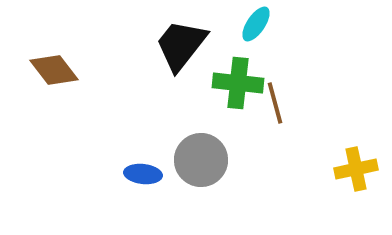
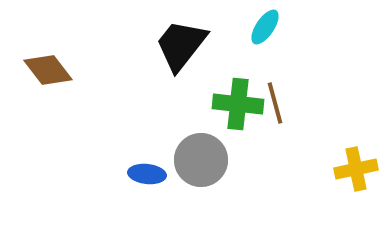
cyan ellipse: moved 9 px right, 3 px down
brown diamond: moved 6 px left
green cross: moved 21 px down
blue ellipse: moved 4 px right
